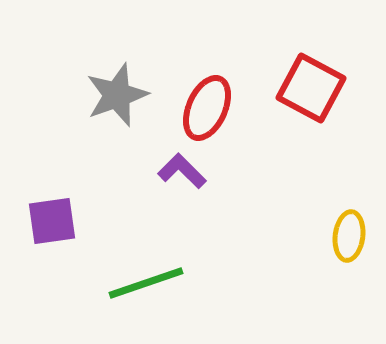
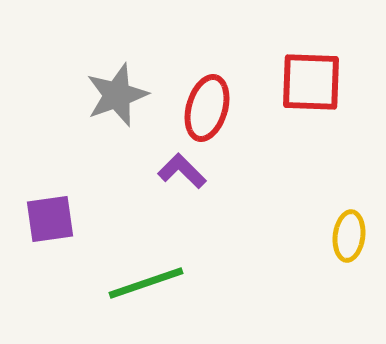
red square: moved 6 px up; rotated 26 degrees counterclockwise
red ellipse: rotated 8 degrees counterclockwise
purple square: moved 2 px left, 2 px up
